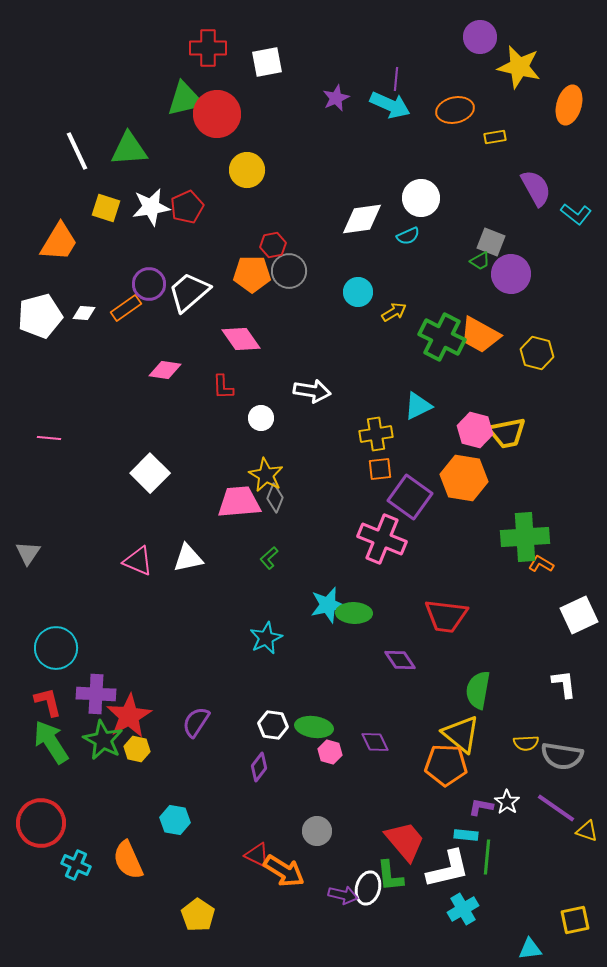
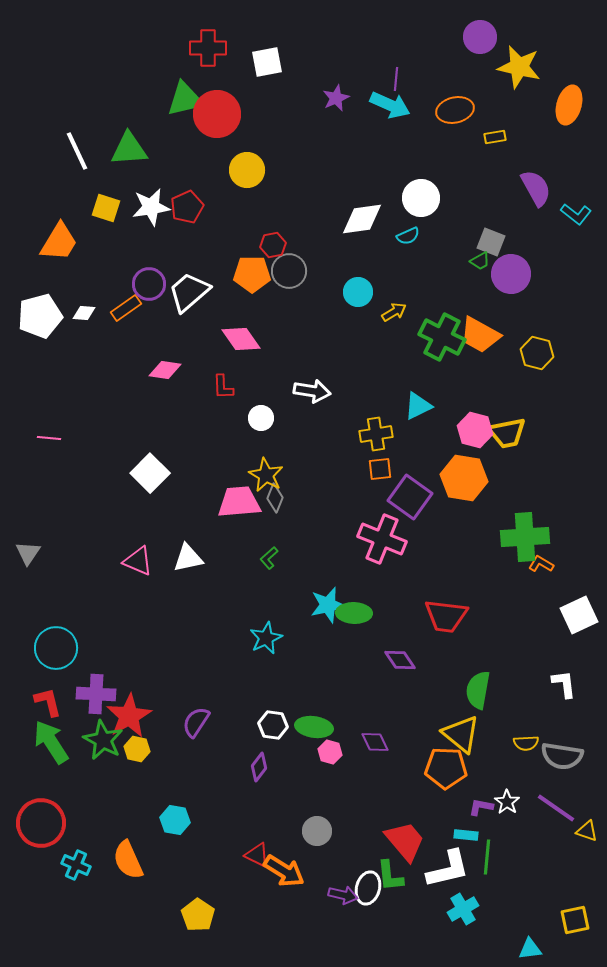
orange pentagon at (446, 765): moved 3 px down
